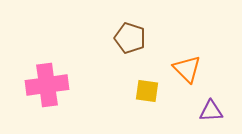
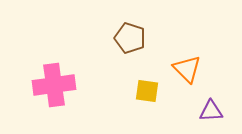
pink cross: moved 7 px right
